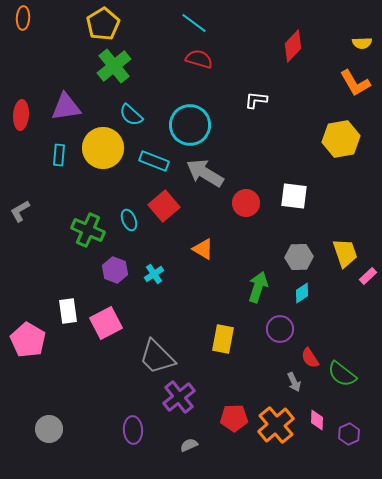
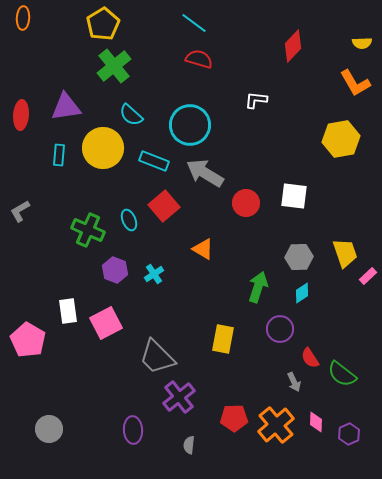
pink diamond at (317, 420): moved 1 px left, 2 px down
gray semicircle at (189, 445): rotated 60 degrees counterclockwise
